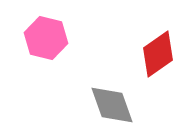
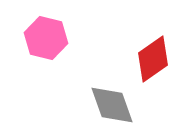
red diamond: moved 5 px left, 5 px down
